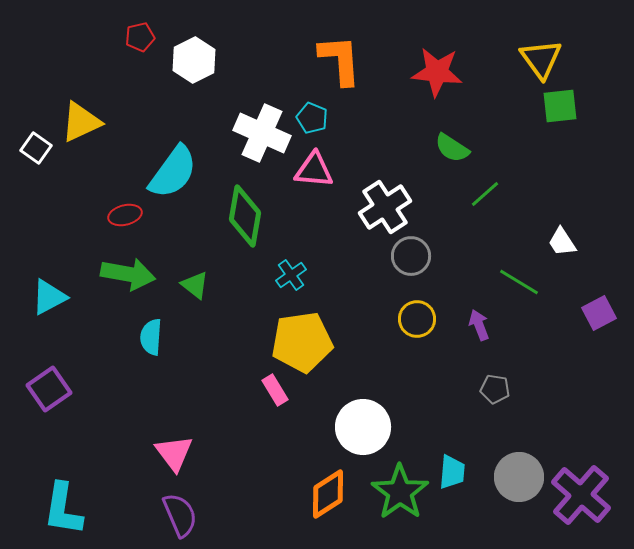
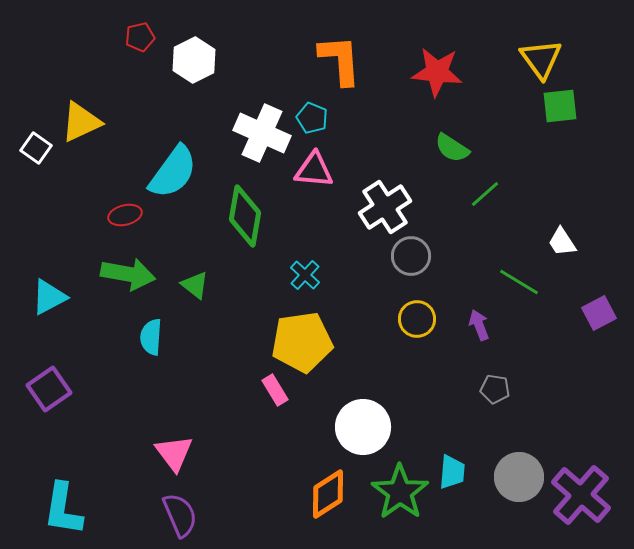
cyan cross at (291, 275): moved 14 px right; rotated 12 degrees counterclockwise
